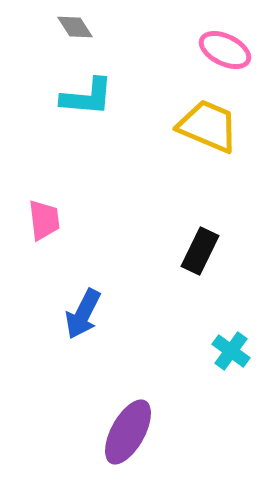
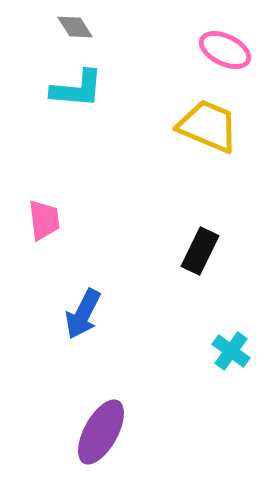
cyan L-shape: moved 10 px left, 8 px up
purple ellipse: moved 27 px left
